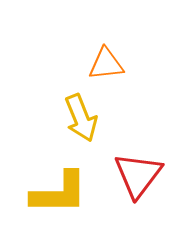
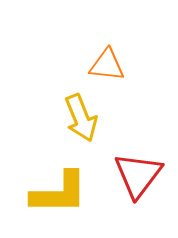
orange triangle: moved 1 px right, 1 px down; rotated 12 degrees clockwise
